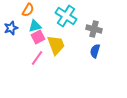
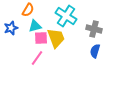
pink square: moved 3 px right, 1 px down; rotated 24 degrees clockwise
yellow trapezoid: moved 7 px up
